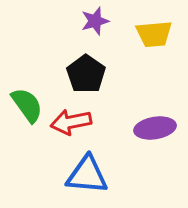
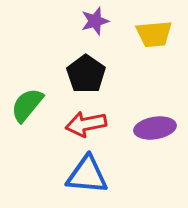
green semicircle: rotated 105 degrees counterclockwise
red arrow: moved 15 px right, 2 px down
